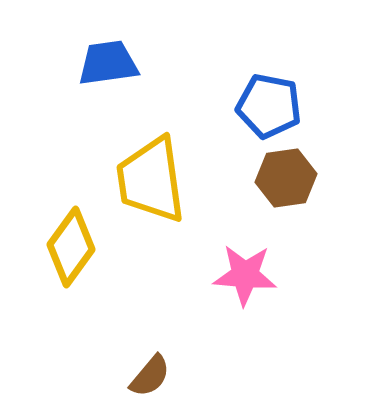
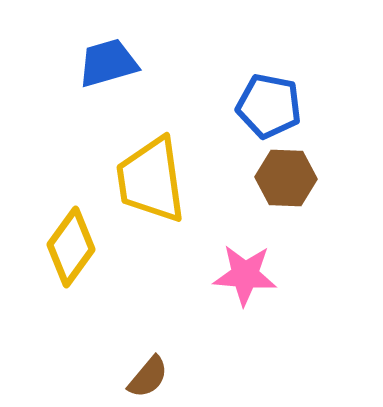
blue trapezoid: rotated 8 degrees counterclockwise
brown hexagon: rotated 10 degrees clockwise
brown semicircle: moved 2 px left, 1 px down
